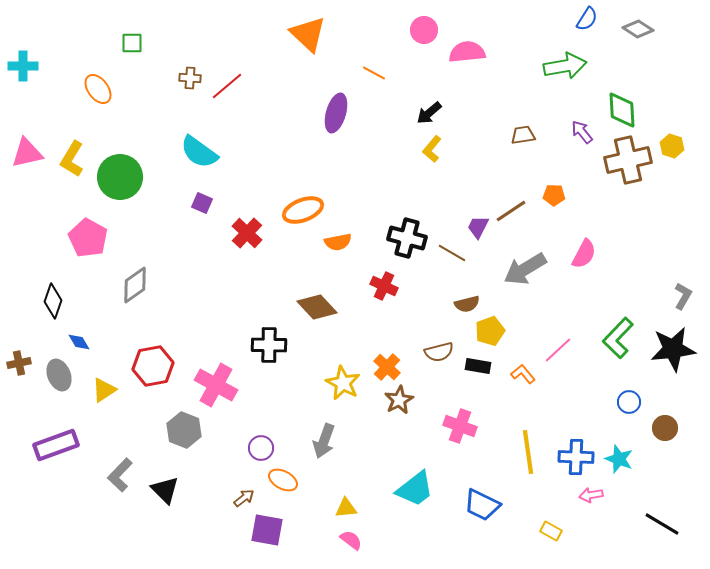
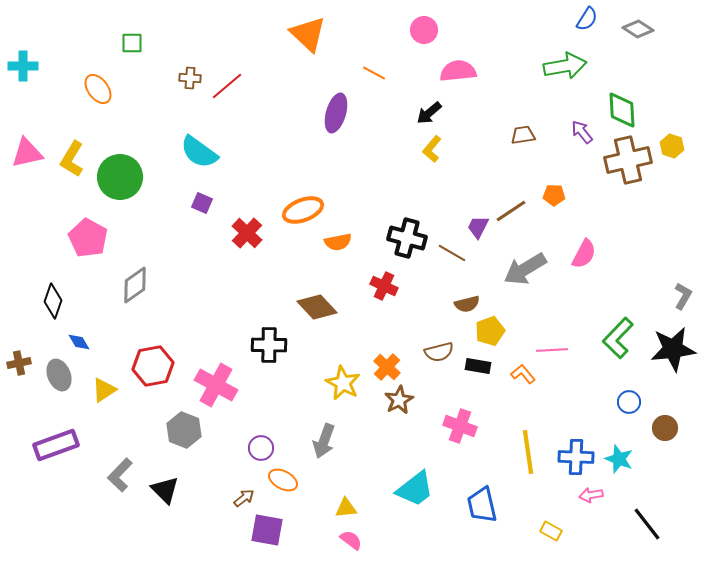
pink semicircle at (467, 52): moved 9 px left, 19 px down
pink line at (558, 350): moved 6 px left; rotated 40 degrees clockwise
blue trapezoid at (482, 505): rotated 51 degrees clockwise
black line at (662, 524): moved 15 px left; rotated 21 degrees clockwise
